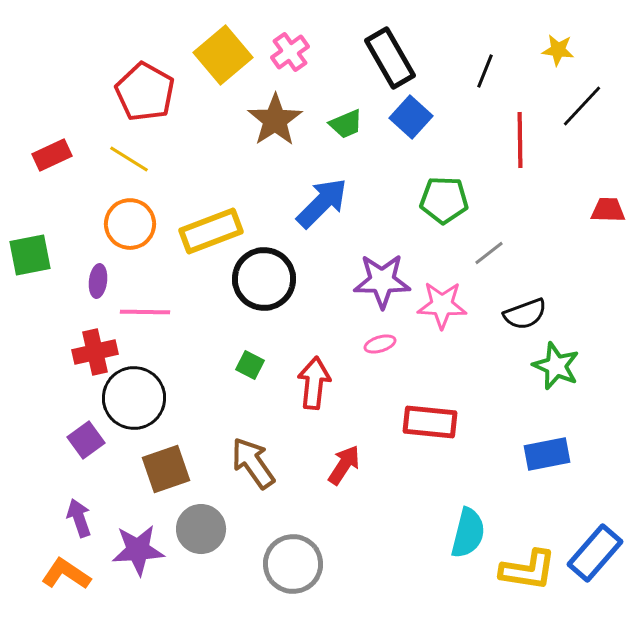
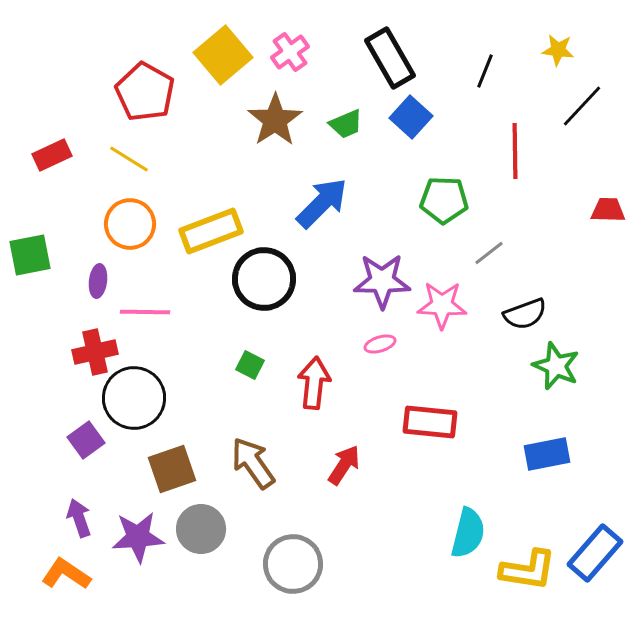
red line at (520, 140): moved 5 px left, 11 px down
brown square at (166, 469): moved 6 px right
purple star at (138, 550): moved 13 px up
